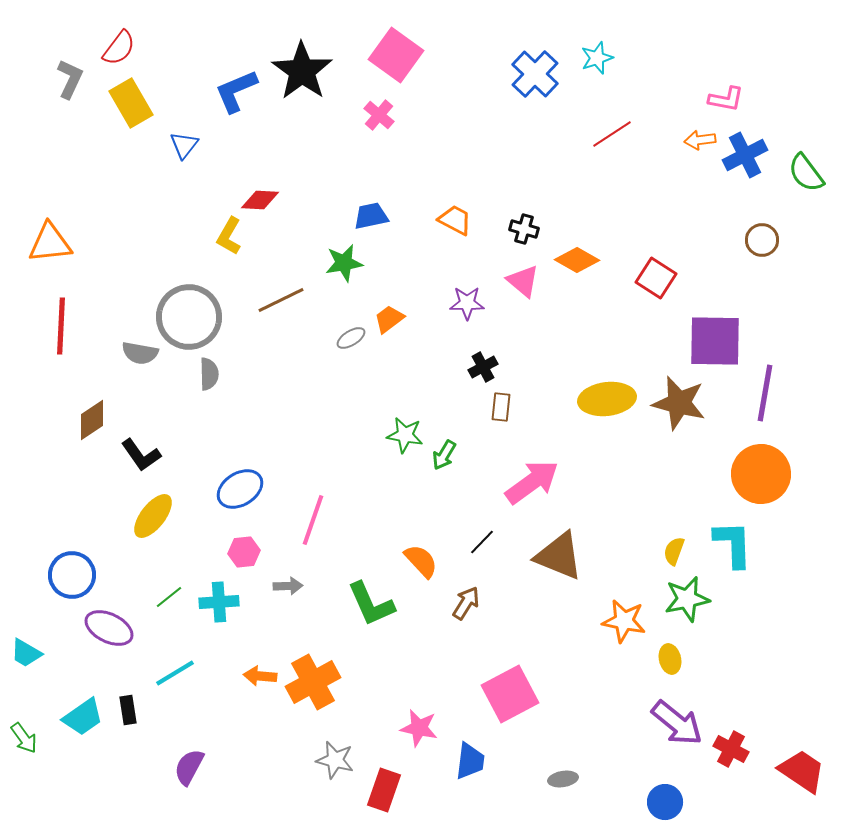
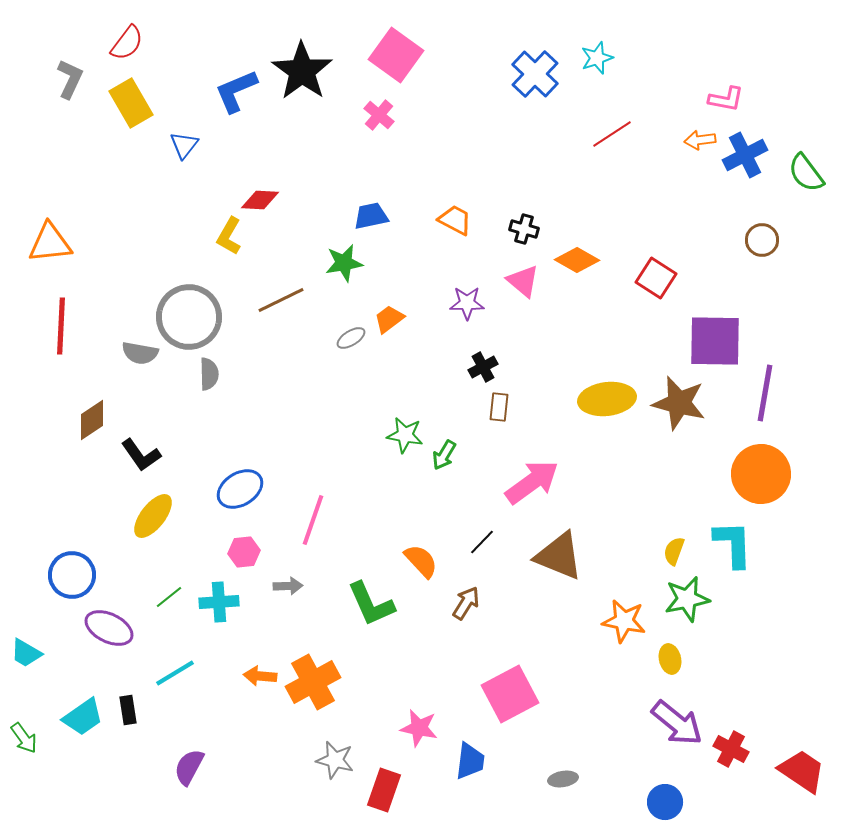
red semicircle at (119, 48): moved 8 px right, 5 px up
brown rectangle at (501, 407): moved 2 px left
